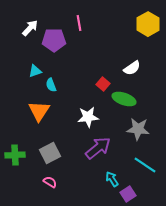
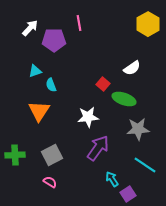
gray star: rotated 10 degrees counterclockwise
purple arrow: rotated 16 degrees counterclockwise
gray square: moved 2 px right, 2 px down
